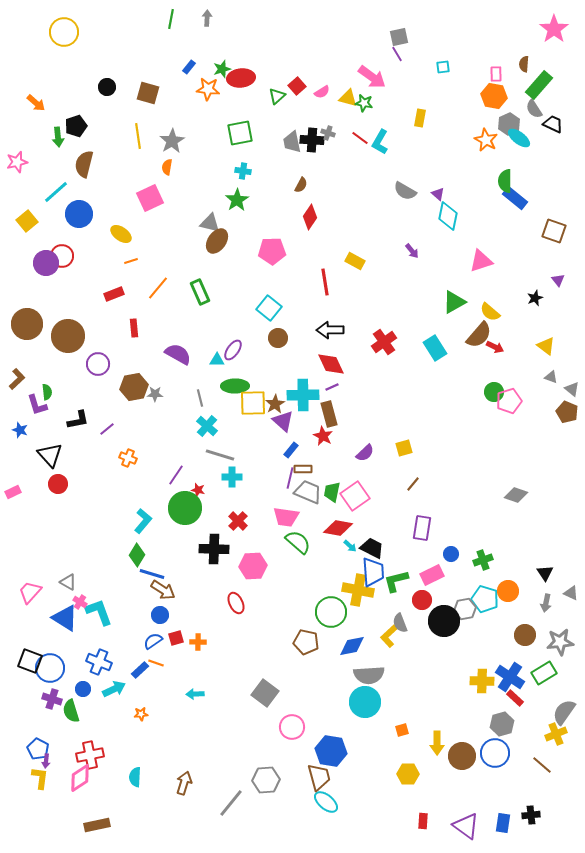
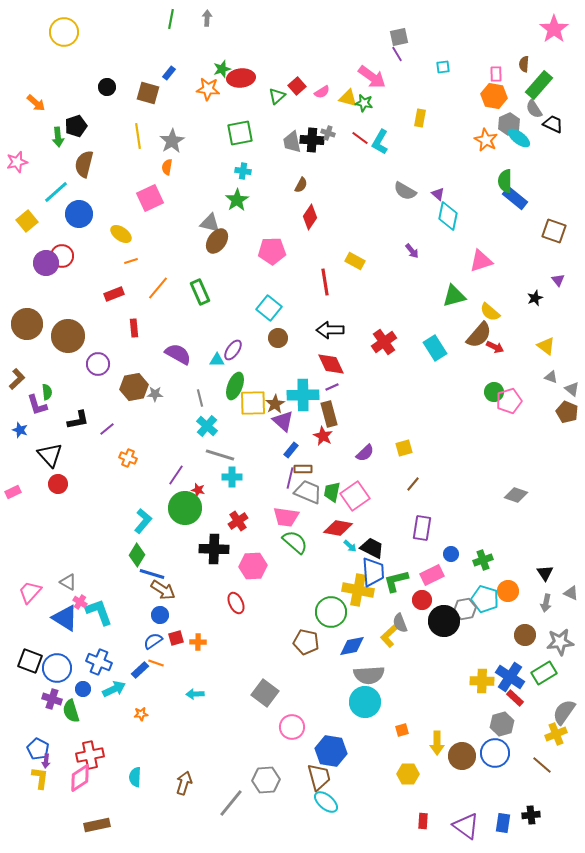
blue rectangle at (189, 67): moved 20 px left, 6 px down
green triangle at (454, 302): moved 6 px up; rotated 15 degrees clockwise
green ellipse at (235, 386): rotated 68 degrees counterclockwise
red cross at (238, 521): rotated 12 degrees clockwise
green semicircle at (298, 542): moved 3 px left
blue circle at (50, 668): moved 7 px right
